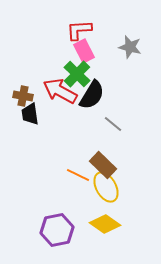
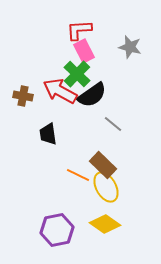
black semicircle: rotated 24 degrees clockwise
black trapezoid: moved 18 px right, 20 px down
